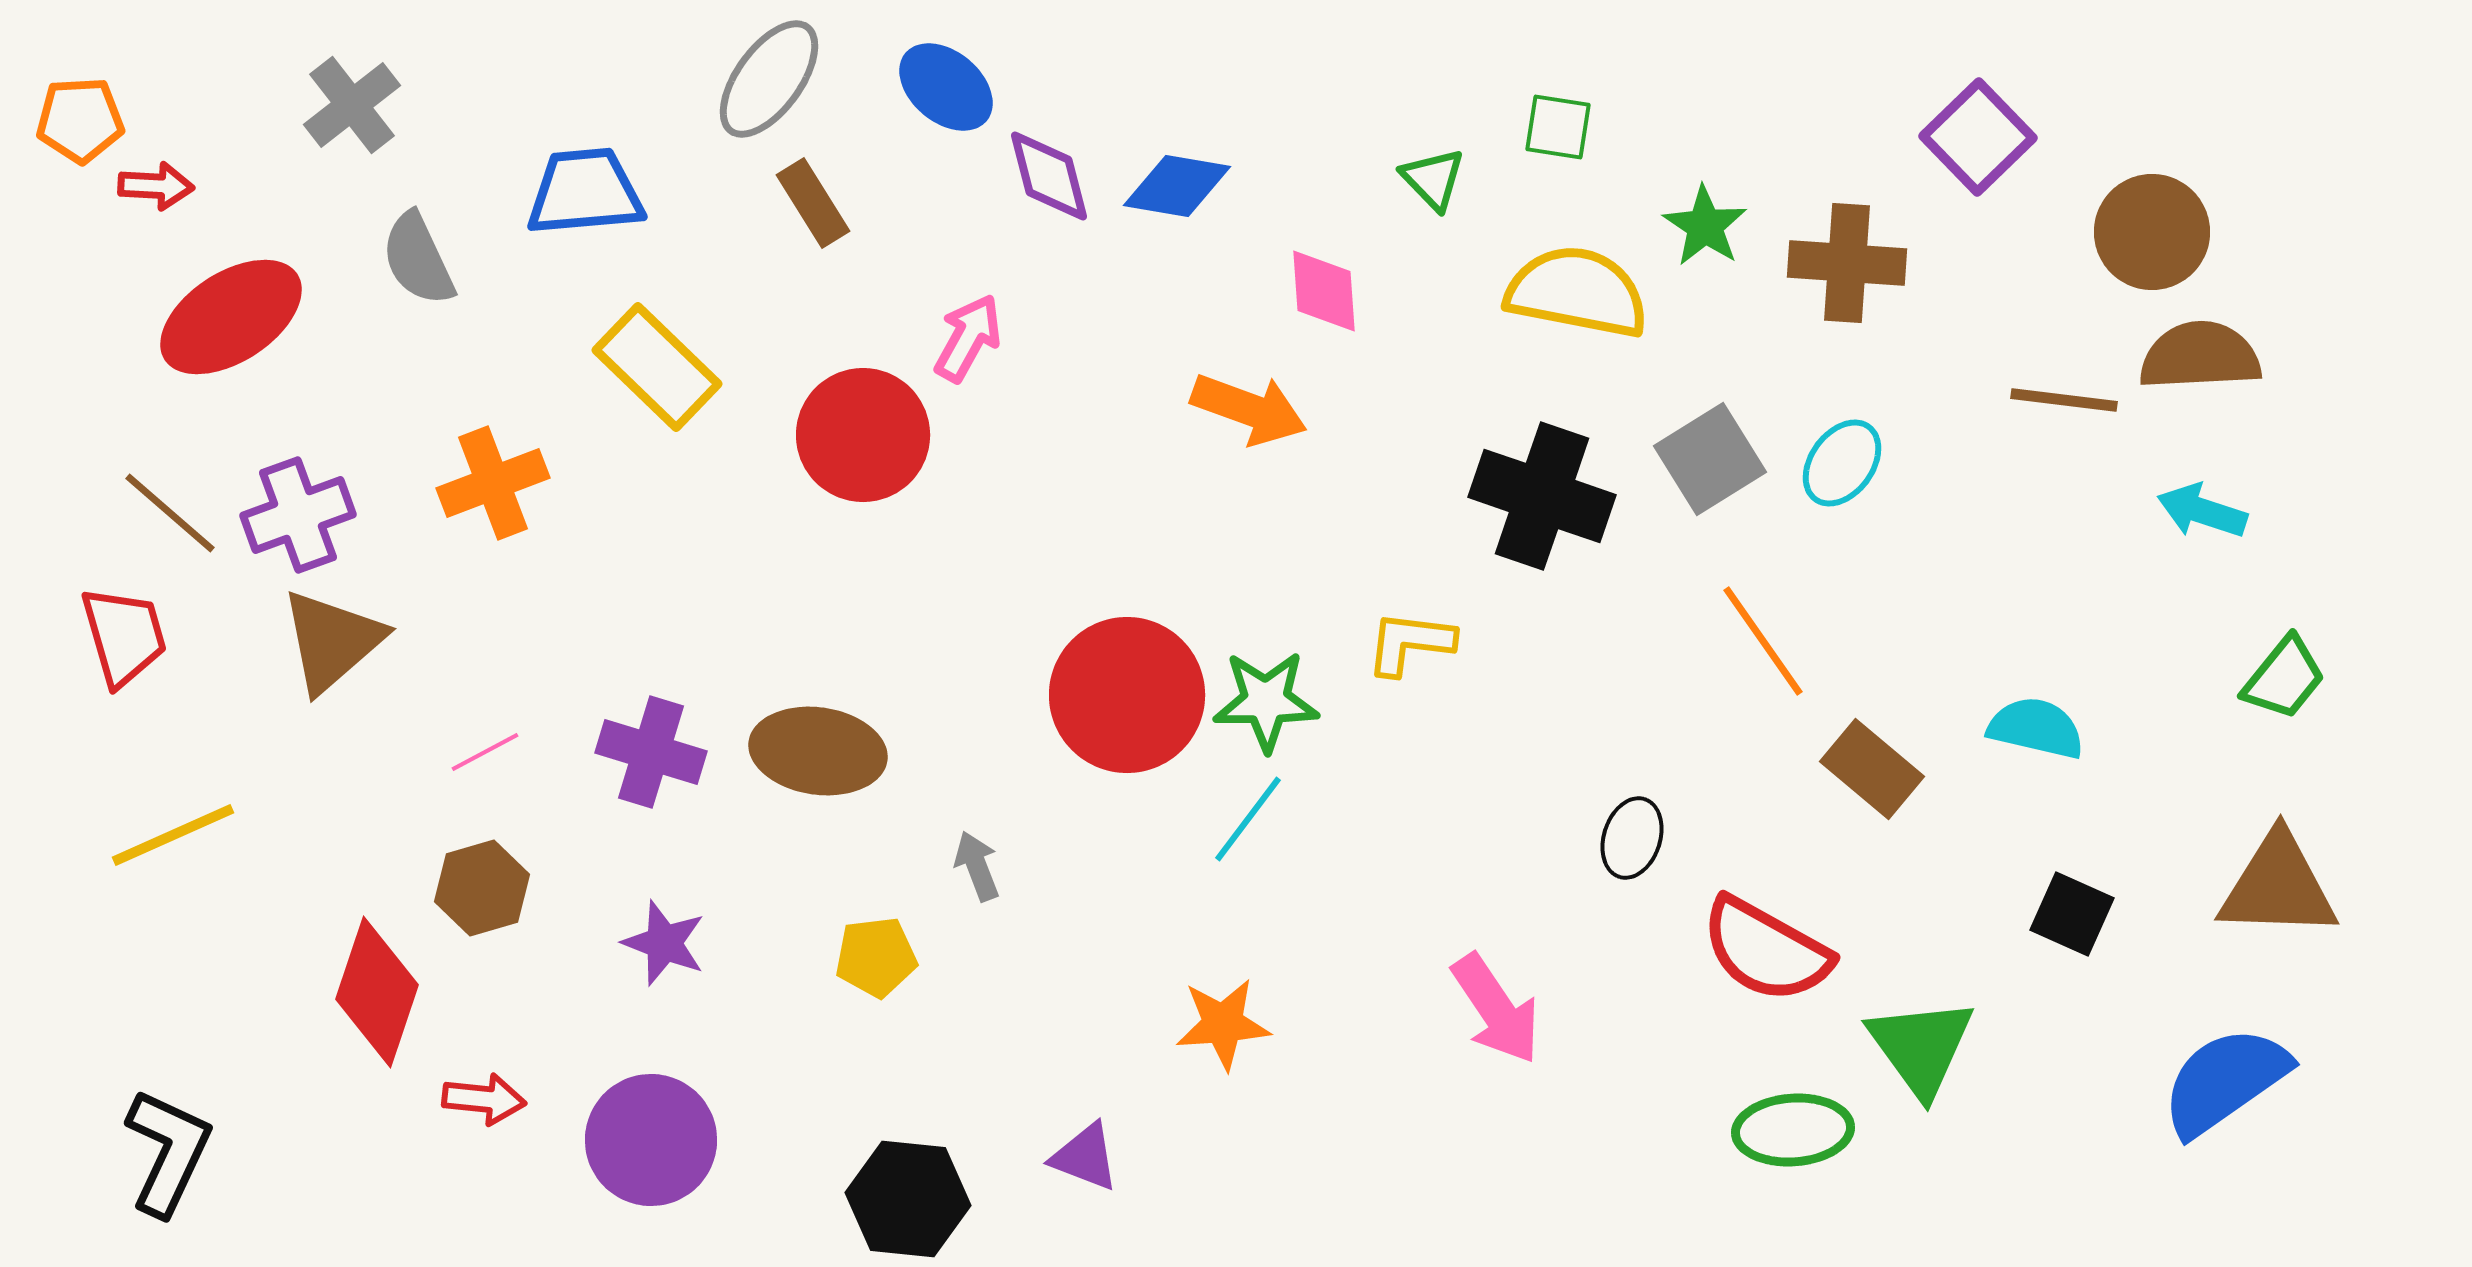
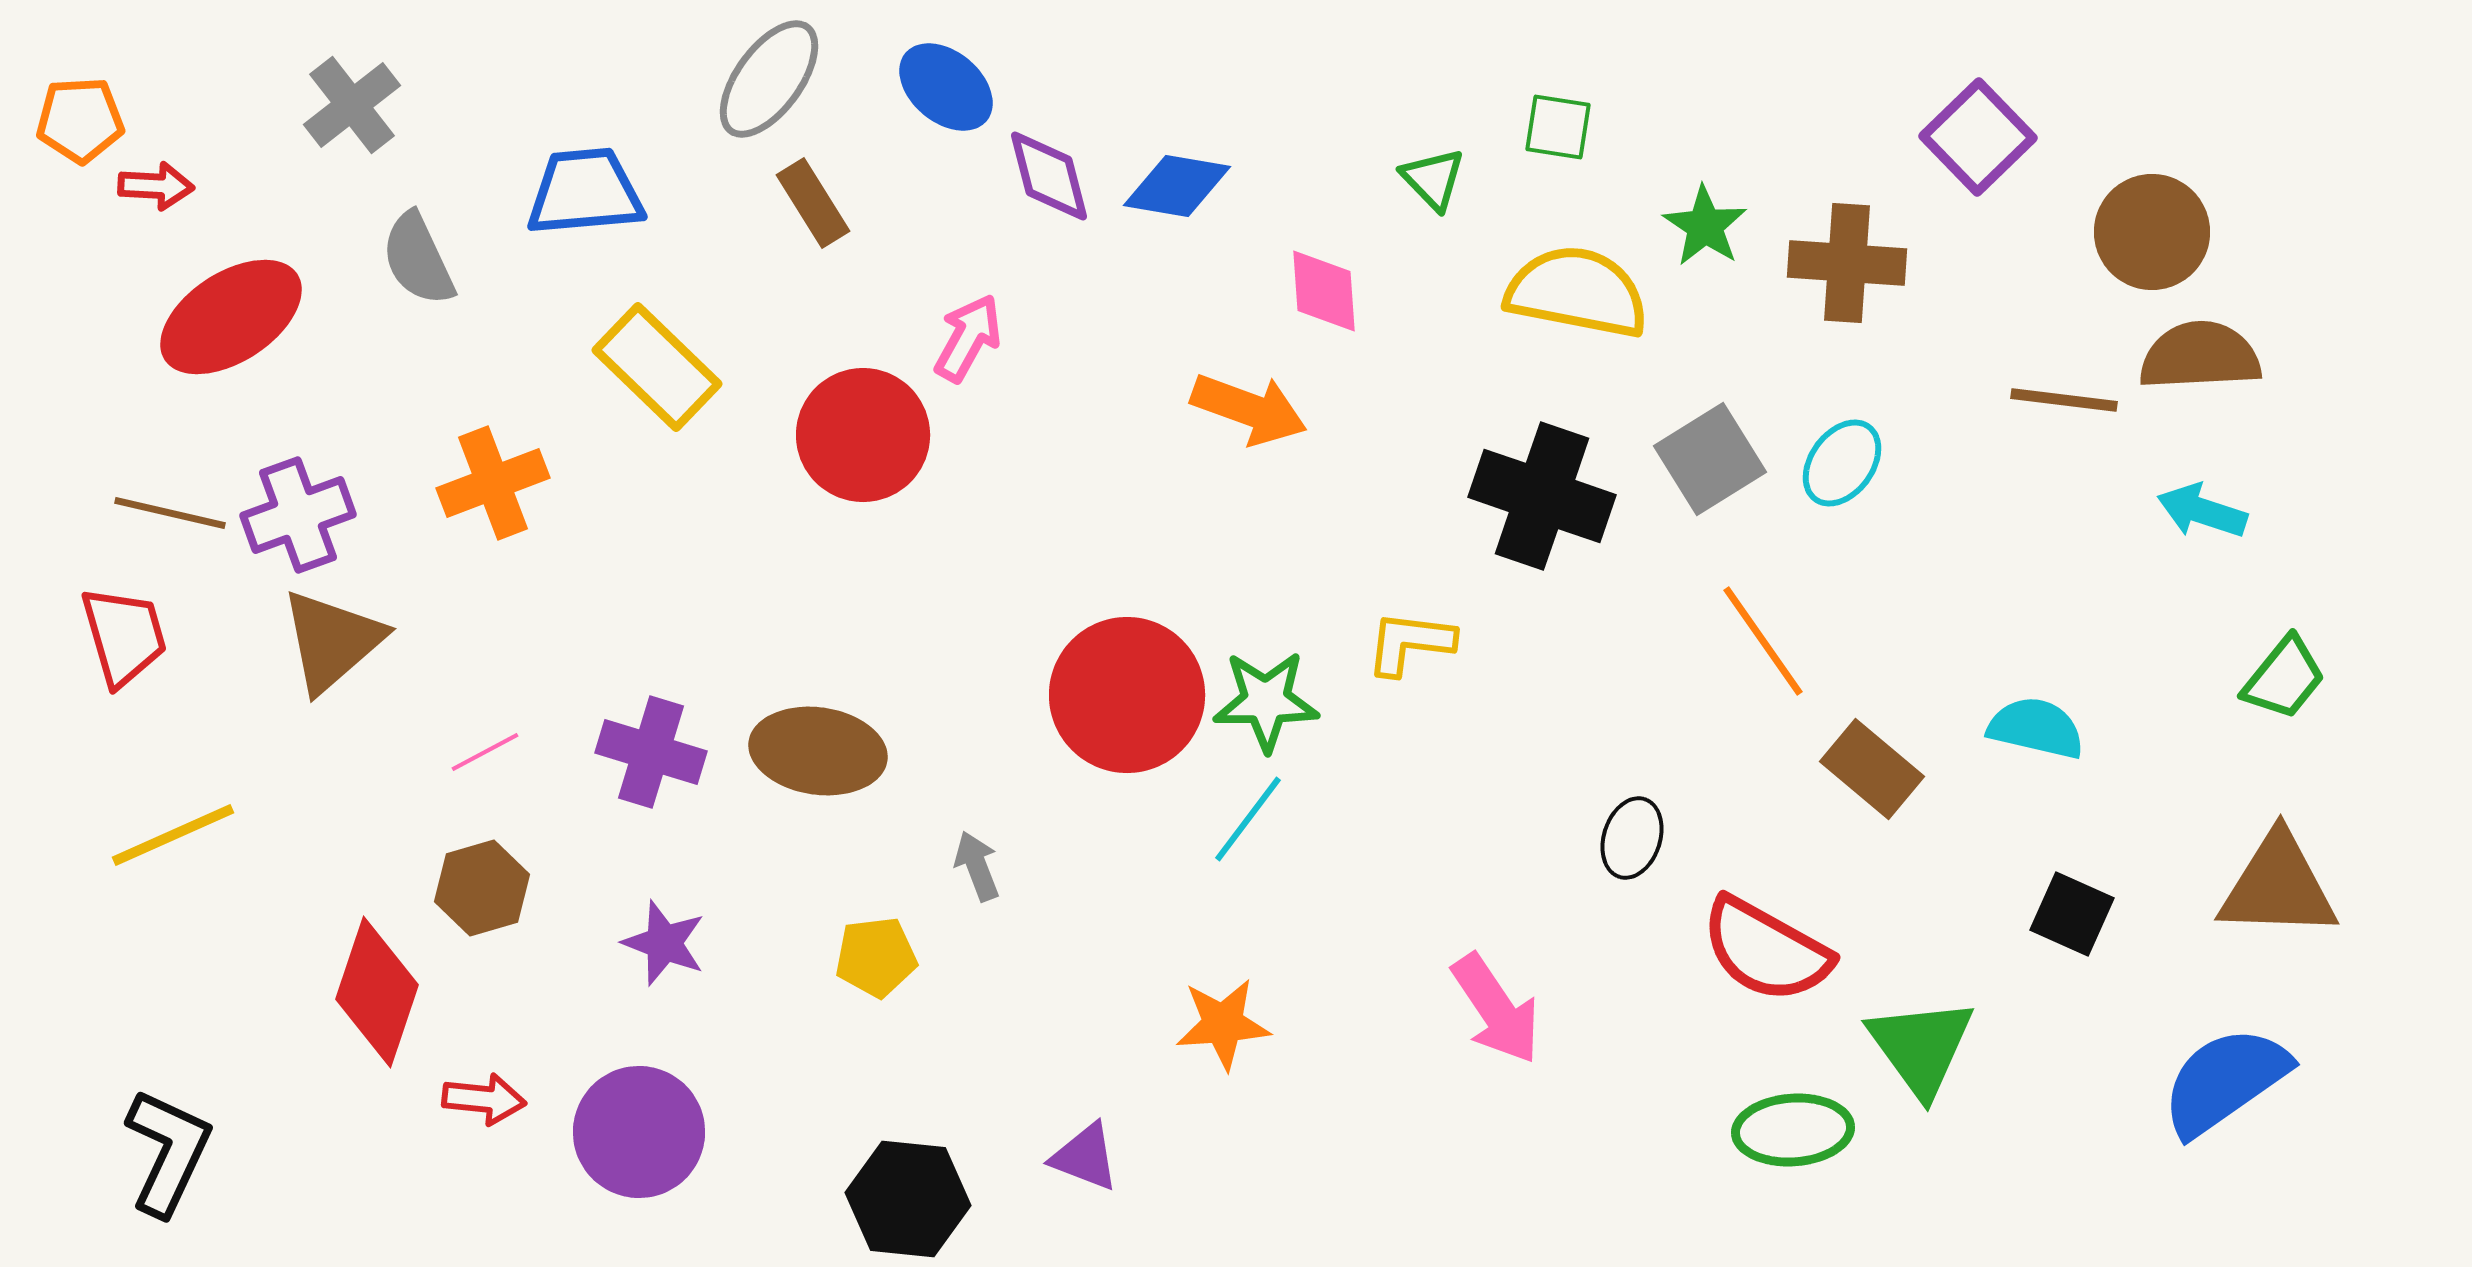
brown line at (170, 513): rotated 28 degrees counterclockwise
purple circle at (651, 1140): moved 12 px left, 8 px up
